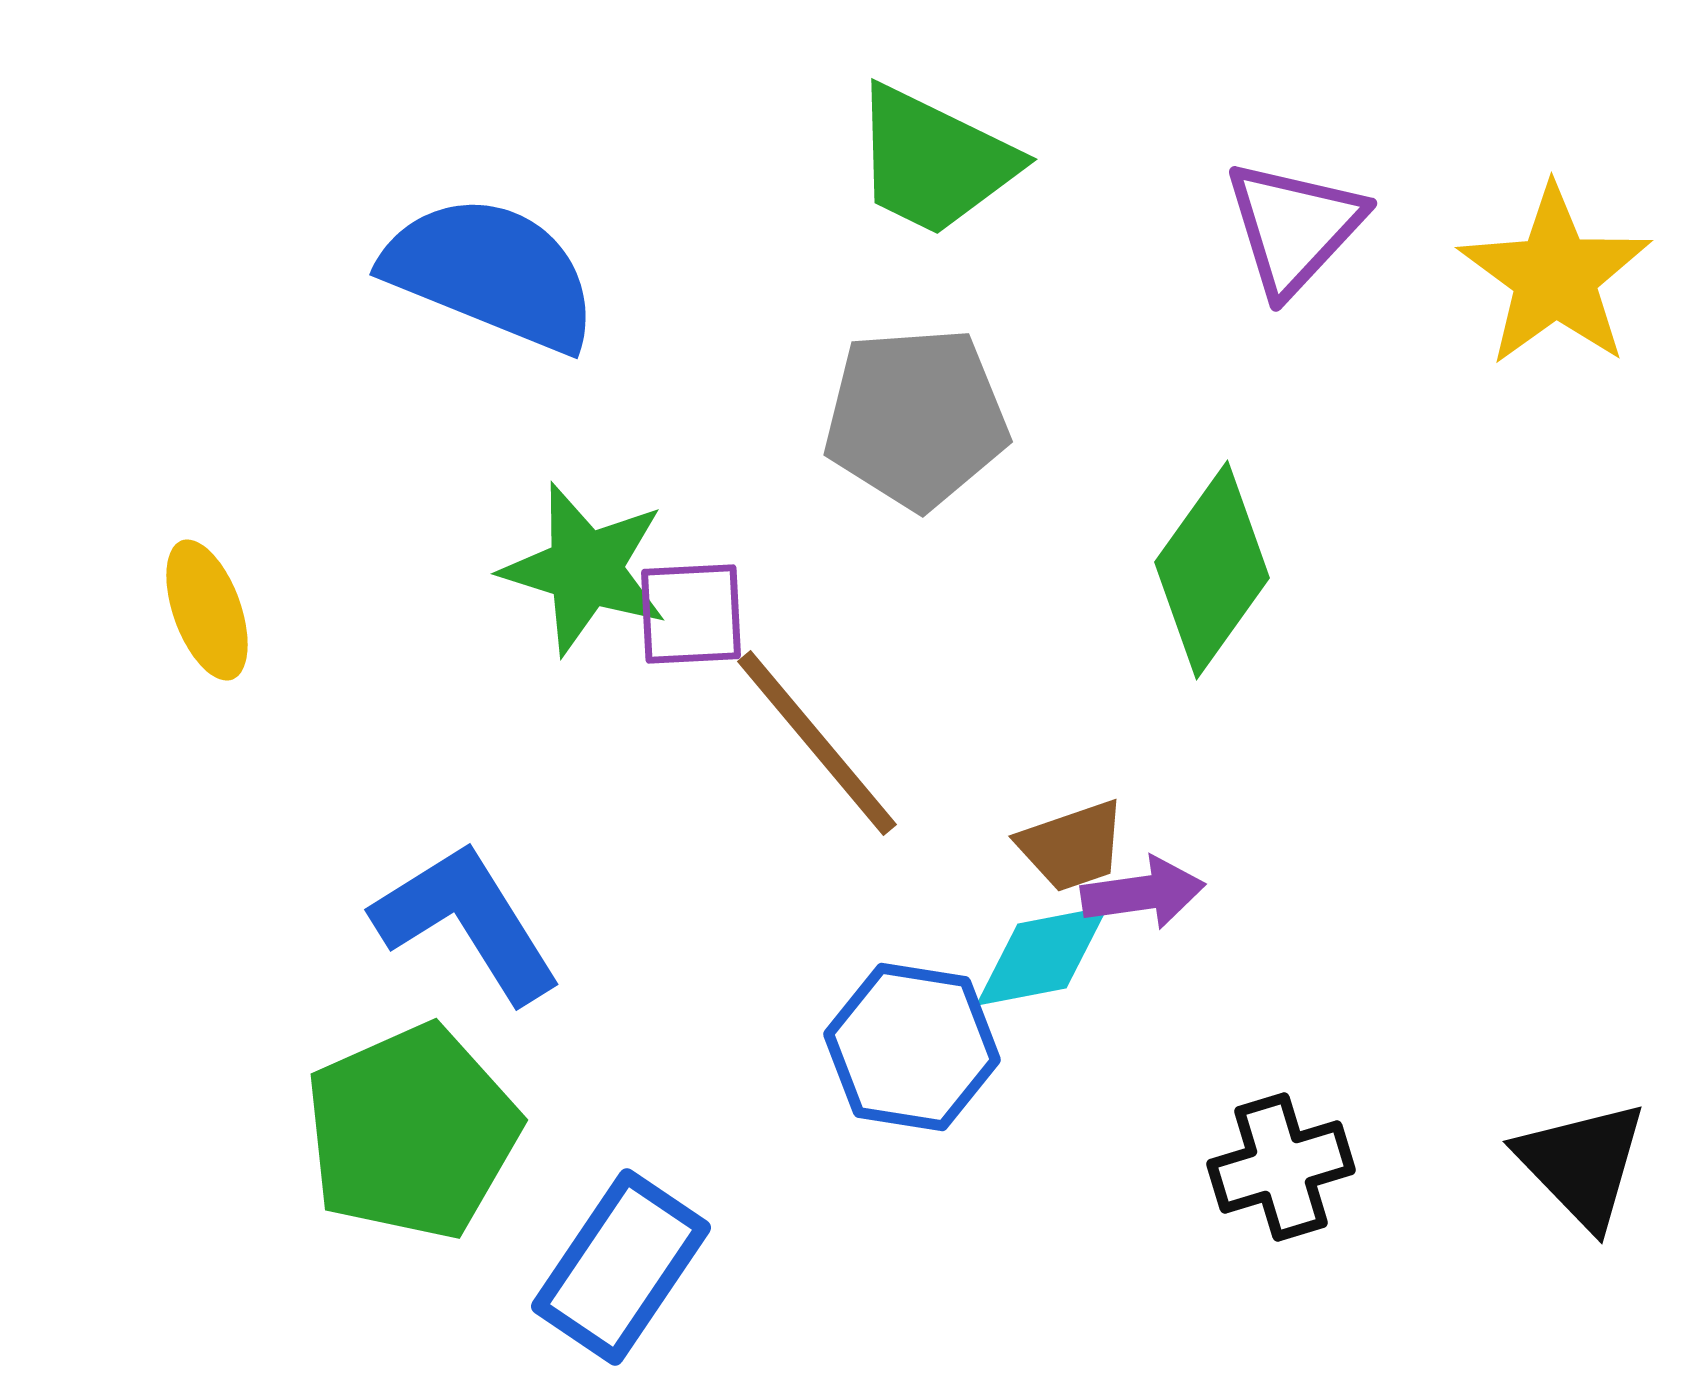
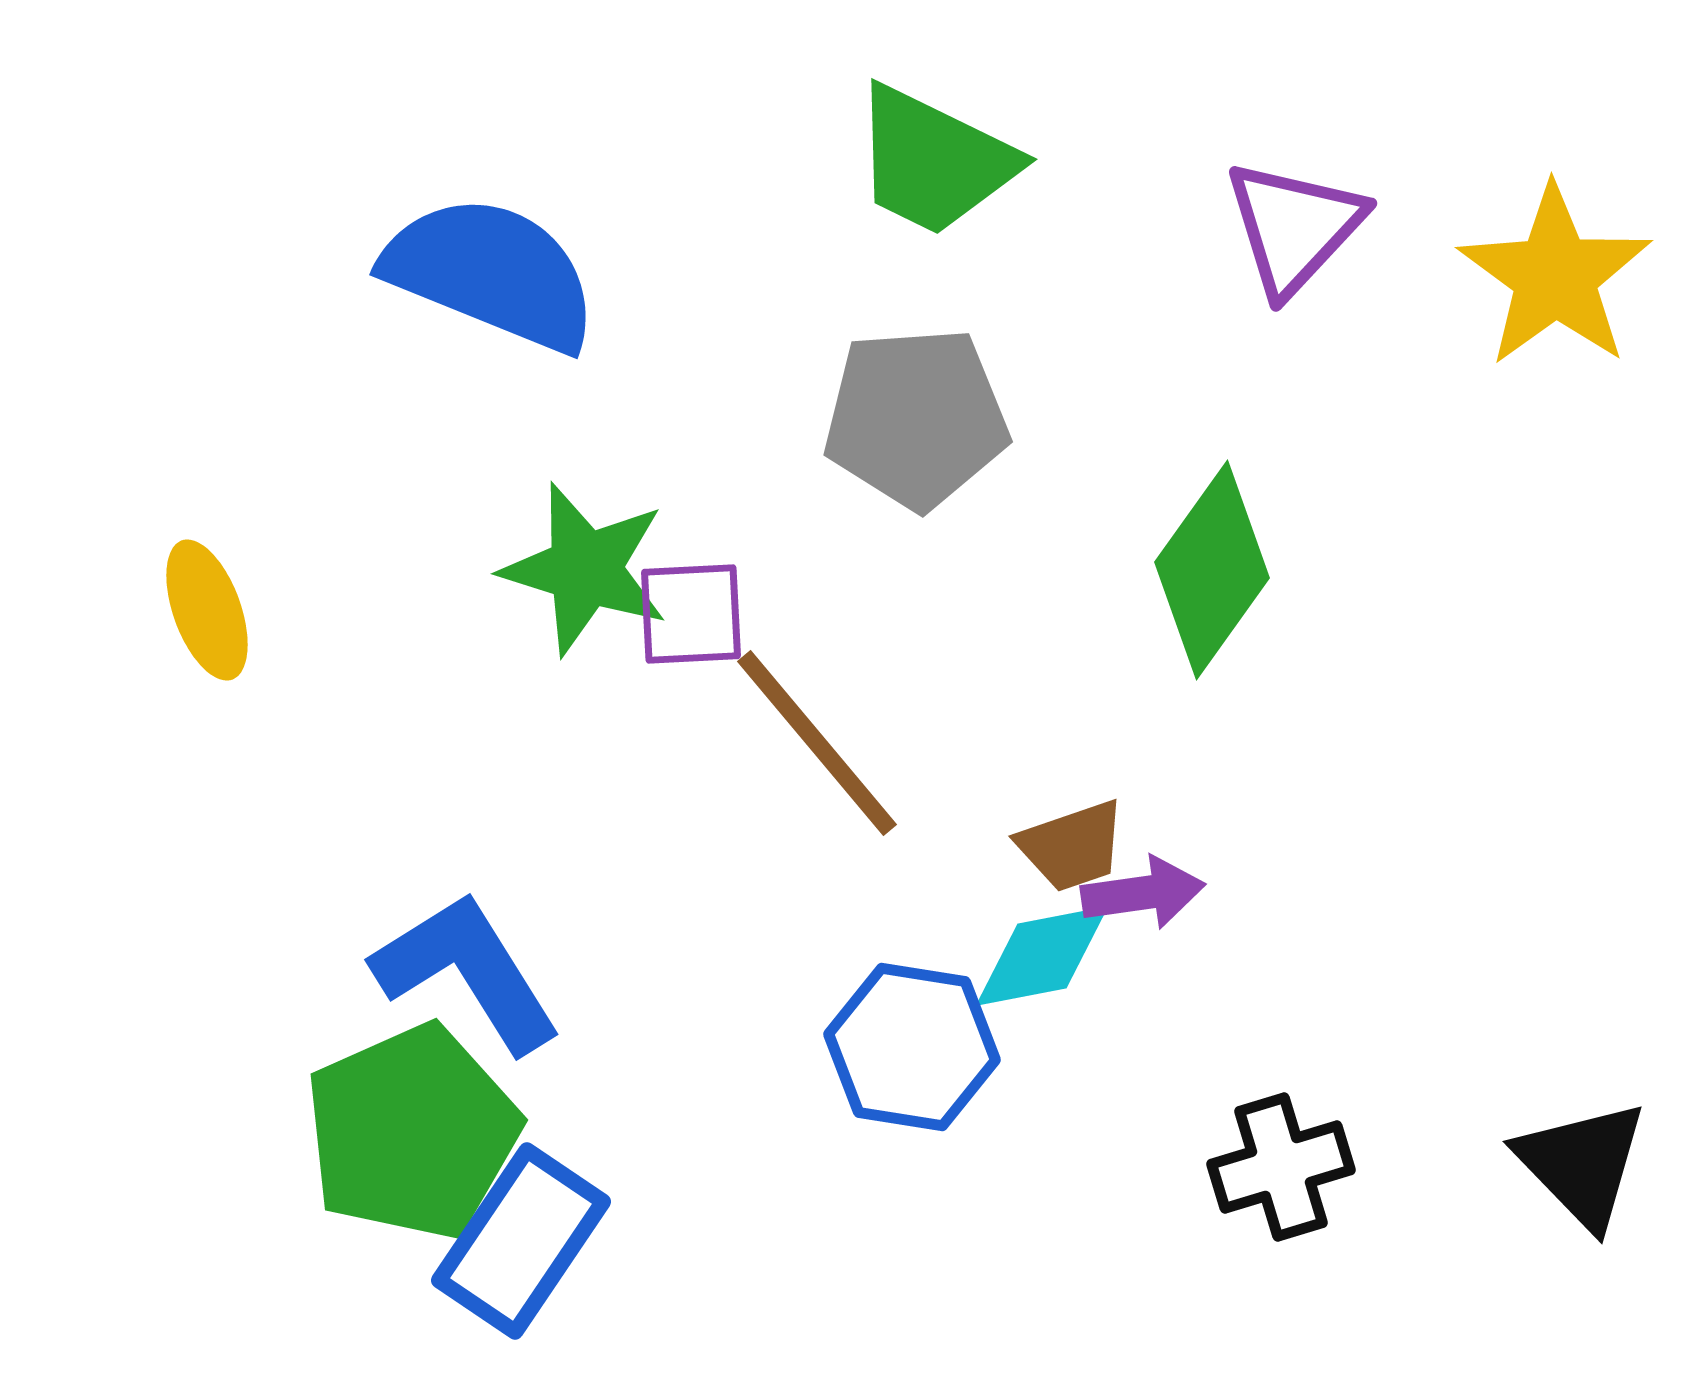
blue L-shape: moved 50 px down
blue rectangle: moved 100 px left, 26 px up
